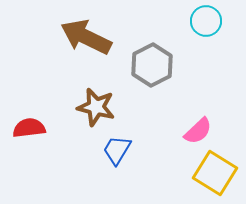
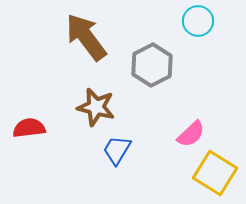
cyan circle: moved 8 px left
brown arrow: rotated 27 degrees clockwise
pink semicircle: moved 7 px left, 3 px down
